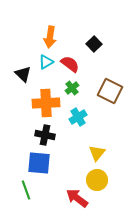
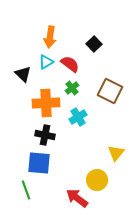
yellow triangle: moved 19 px right
